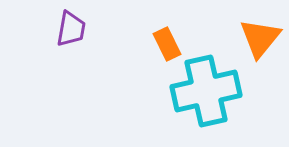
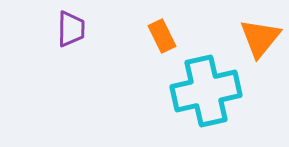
purple trapezoid: rotated 9 degrees counterclockwise
orange rectangle: moved 5 px left, 8 px up
